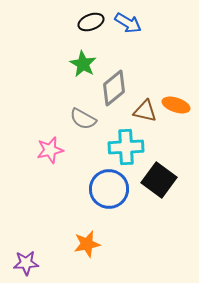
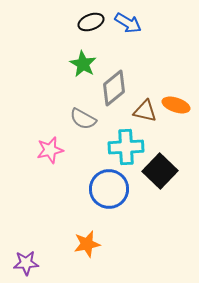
black square: moved 1 px right, 9 px up; rotated 8 degrees clockwise
